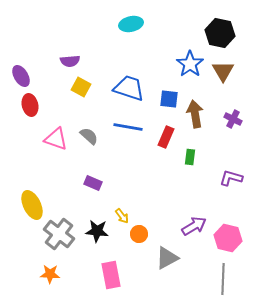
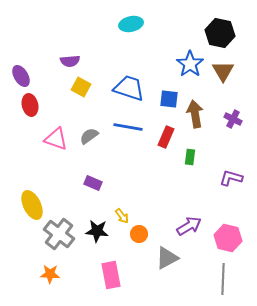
gray semicircle: rotated 78 degrees counterclockwise
purple arrow: moved 5 px left
